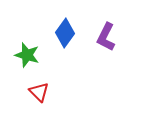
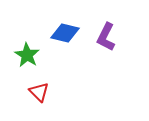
blue diamond: rotated 68 degrees clockwise
green star: rotated 15 degrees clockwise
